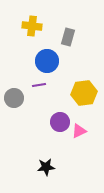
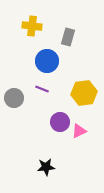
purple line: moved 3 px right, 4 px down; rotated 32 degrees clockwise
